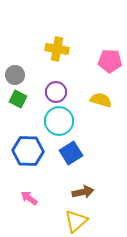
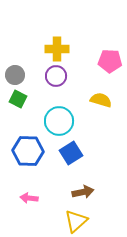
yellow cross: rotated 10 degrees counterclockwise
purple circle: moved 16 px up
pink arrow: rotated 30 degrees counterclockwise
